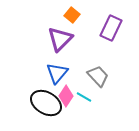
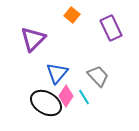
purple rectangle: rotated 50 degrees counterclockwise
purple triangle: moved 27 px left
cyan line: rotated 28 degrees clockwise
